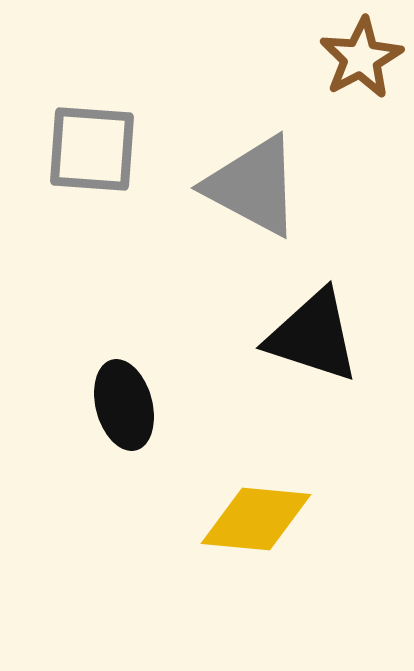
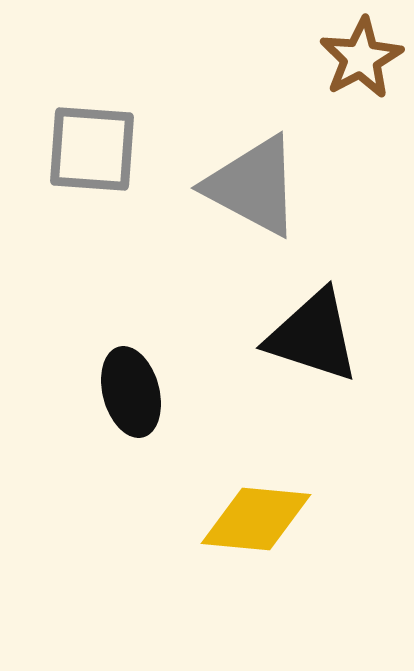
black ellipse: moved 7 px right, 13 px up
